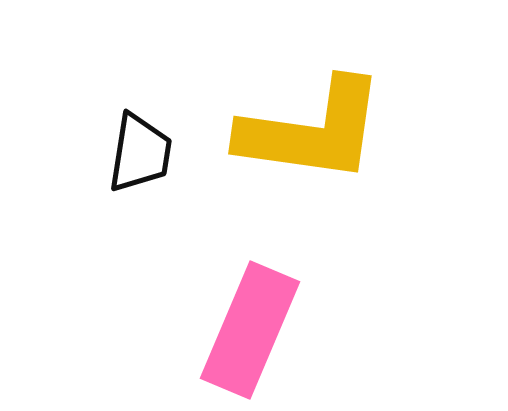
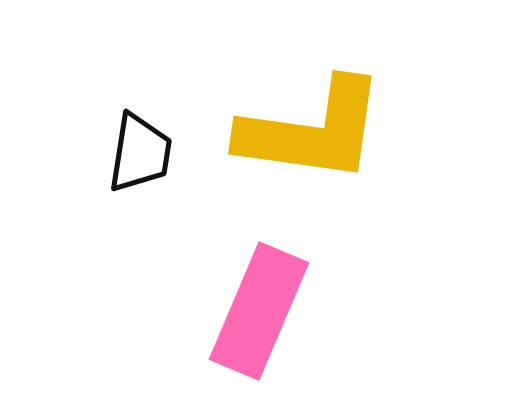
pink rectangle: moved 9 px right, 19 px up
